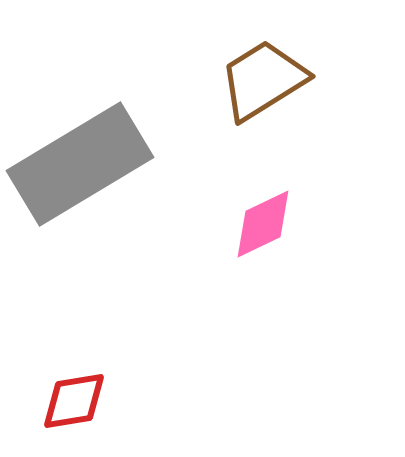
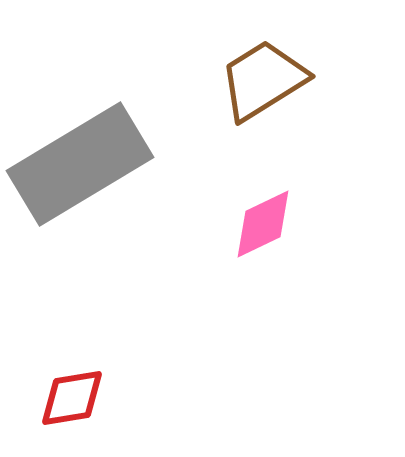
red diamond: moved 2 px left, 3 px up
